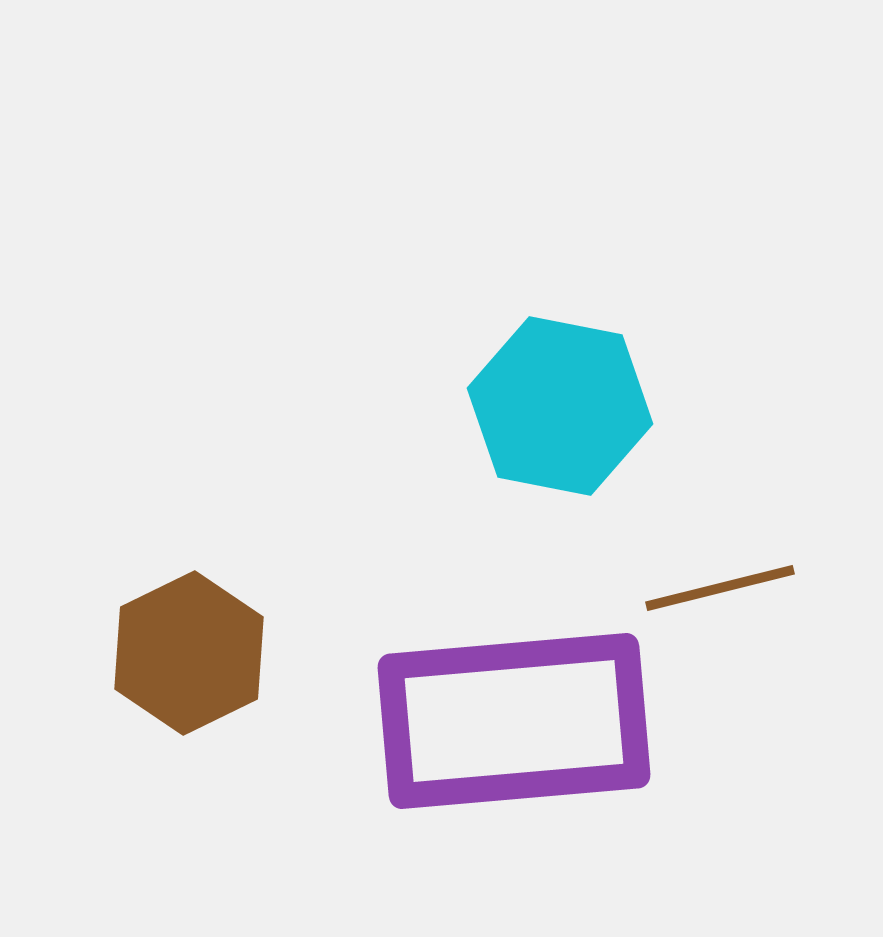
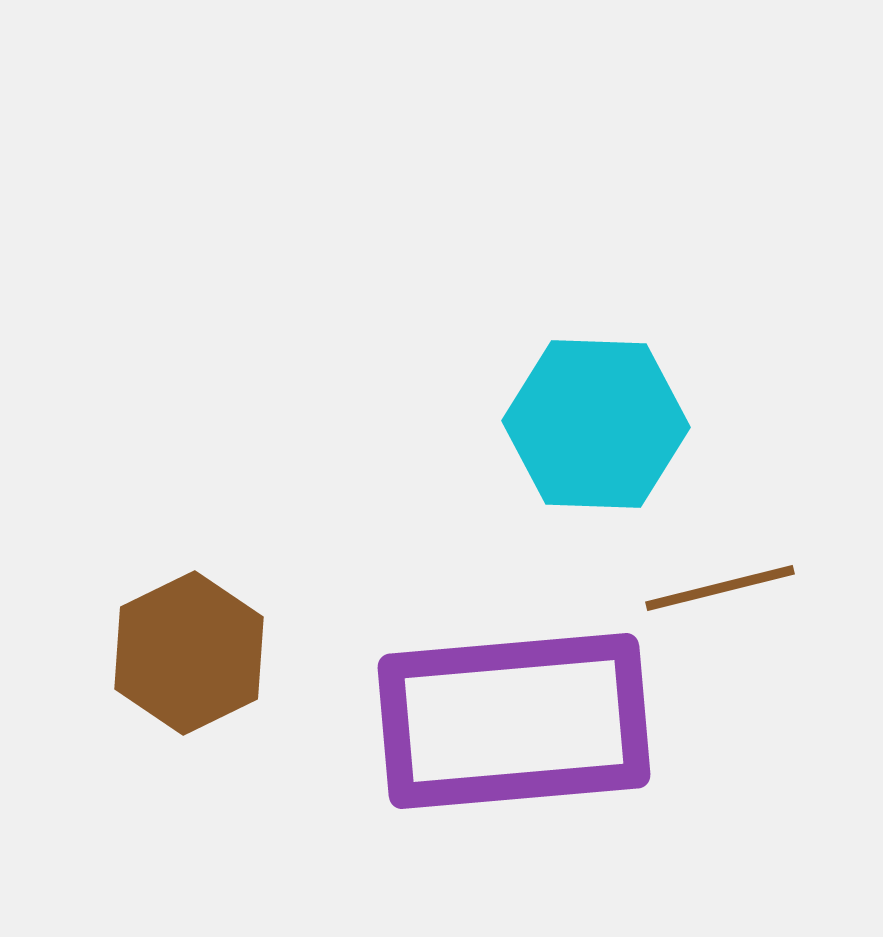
cyan hexagon: moved 36 px right, 18 px down; rotated 9 degrees counterclockwise
